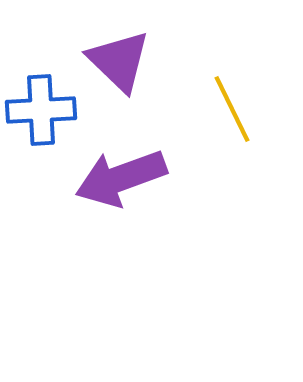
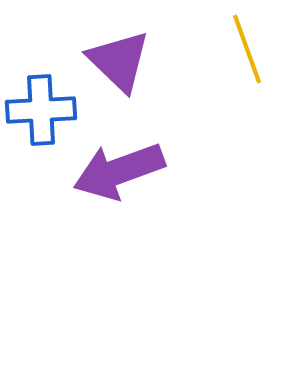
yellow line: moved 15 px right, 60 px up; rotated 6 degrees clockwise
purple arrow: moved 2 px left, 7 px up
